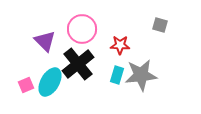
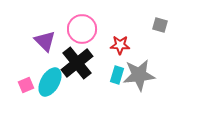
black cross: moved 1 px left, 1 px up
gray star: moved 2 px left
